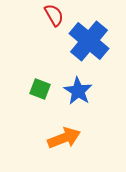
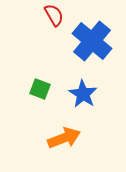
blue cross: moved 3 px right
blue star: moved 5 px right, 3 px down
